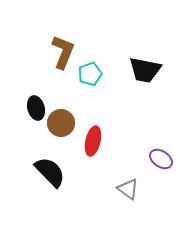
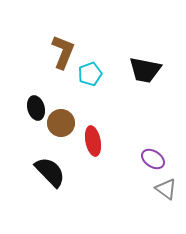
red ellipse: rotated 24 degrees counterclockwise
purple ellipse: moved 8 px left
gray triangle: moved 38 px right
